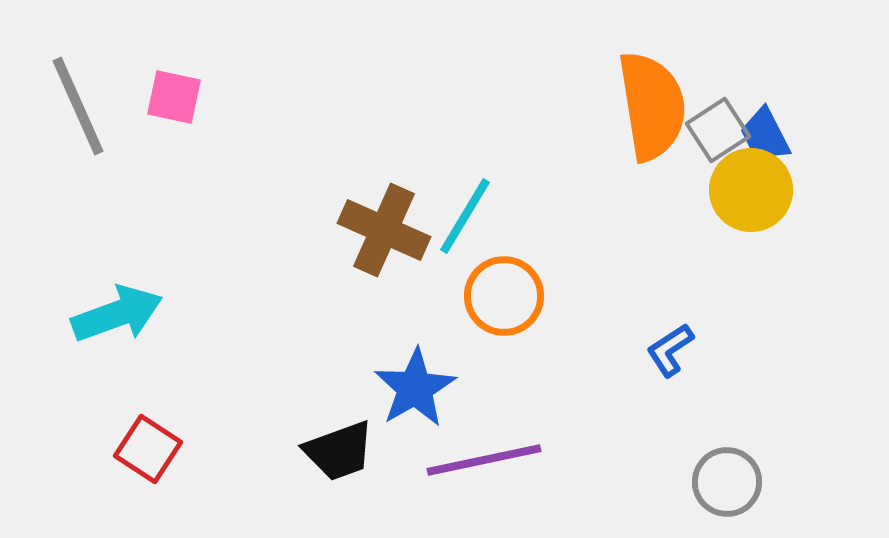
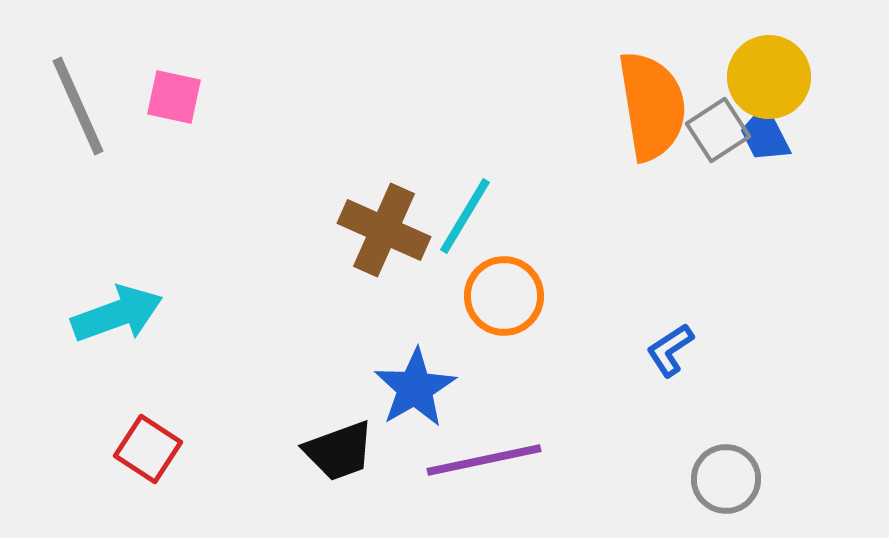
yellow circle: moved 18 px right, 113 px up
gray circle: moved 1 px left, 3 px up
